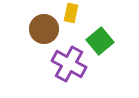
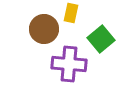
green square: moved 1 px right, 2 px up
purple cross: rotated 24 degrees counterclockwise
